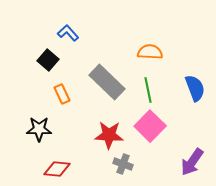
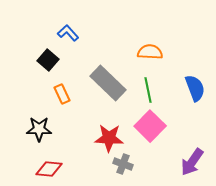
gray rectangle: moved 1 px right, 1 px down
red star: moved 3 px down
red diamond: moved 8 px left
